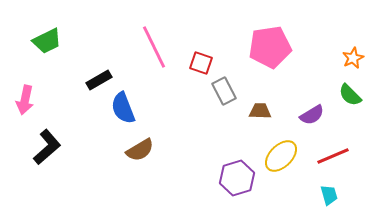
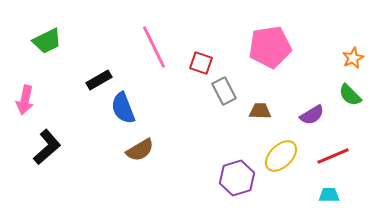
cyan trapezoid: rotated 75 degrees counterclockwise
